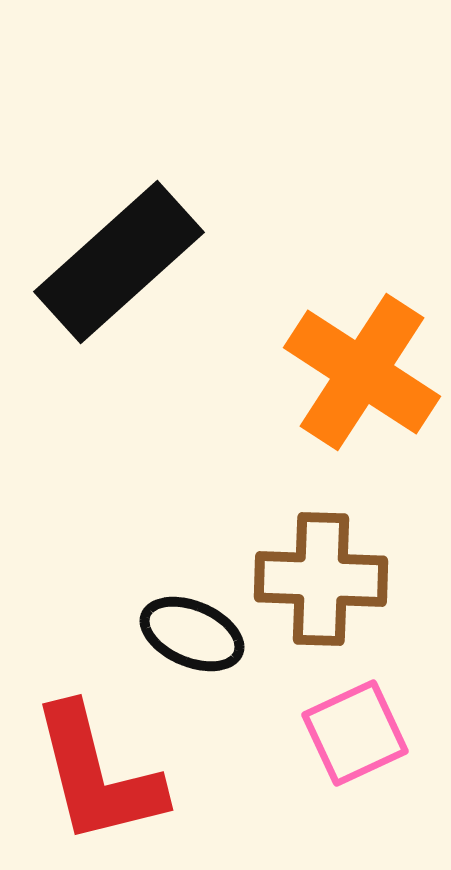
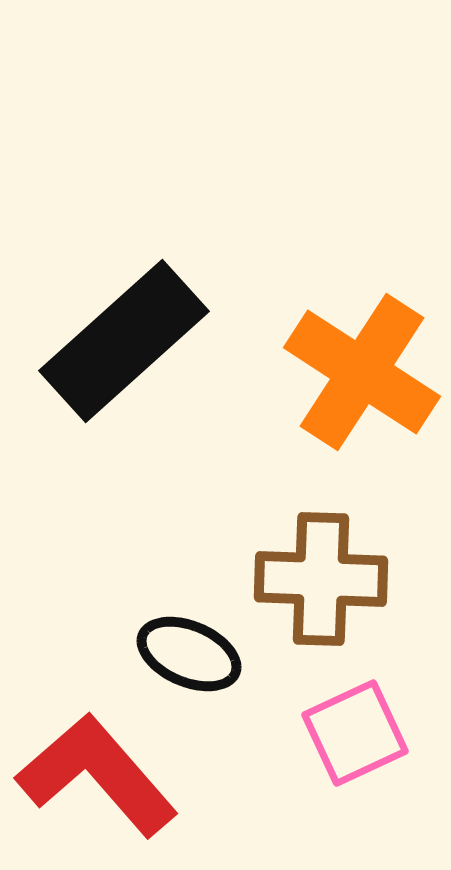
black rectangle: moved 5 px right, 79 px down
black ellipse: moved 3 px left, 20 px down
red L-shape: rotated 153 degrees clockwise
